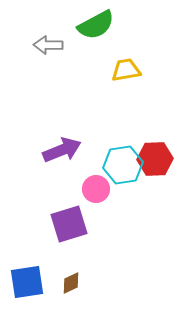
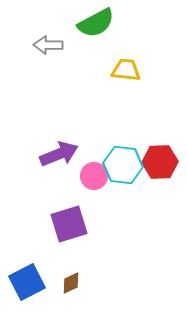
green semicircle: moved 2 px up
yellow trapezoid: rotated 16 degrees clockwise
purple arrow: moved 3 px left, 4 px down
red hexagon: moved 5 px right, 3 px down
cyan hexagon: rotated 15 degrees clockwise
pink circle: moved 2 px left, 13 px up
blue square: rotated 18 degrees counterclockwise
